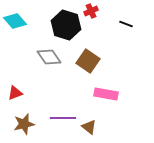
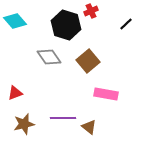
black line: rotated 64 degrees counterclockwise
brown square: rotated 15 degrees clockwise
